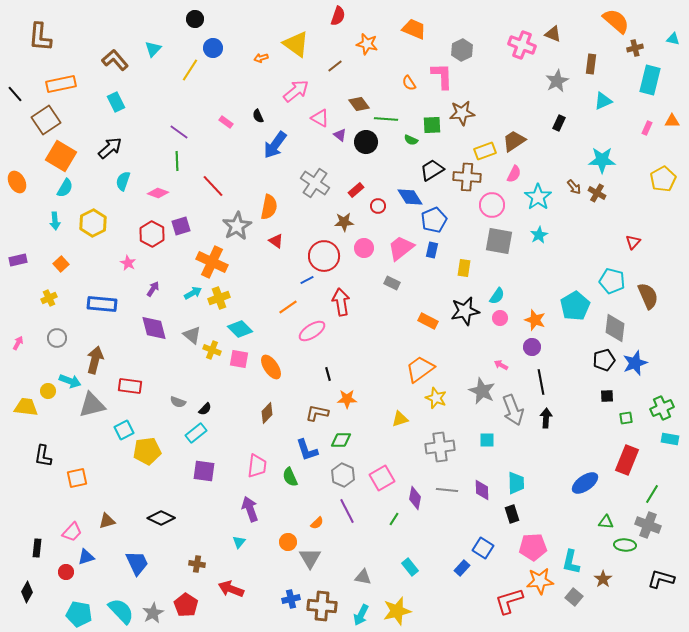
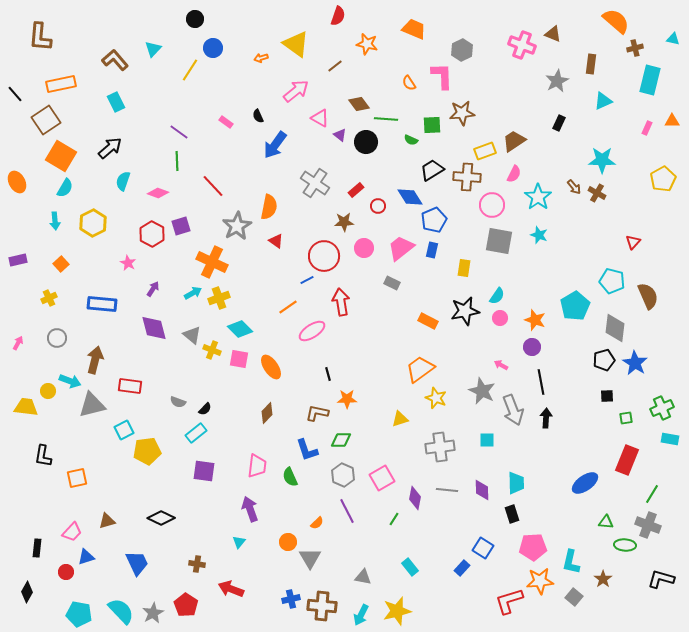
cyan star at (539, 235): rotated 24 degrees counterclockwise
blue star at (635, 363): rotated 20 degrees counterclockwise
